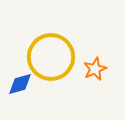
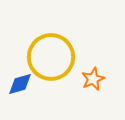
orange star: moved 2 px left, 10 px down
